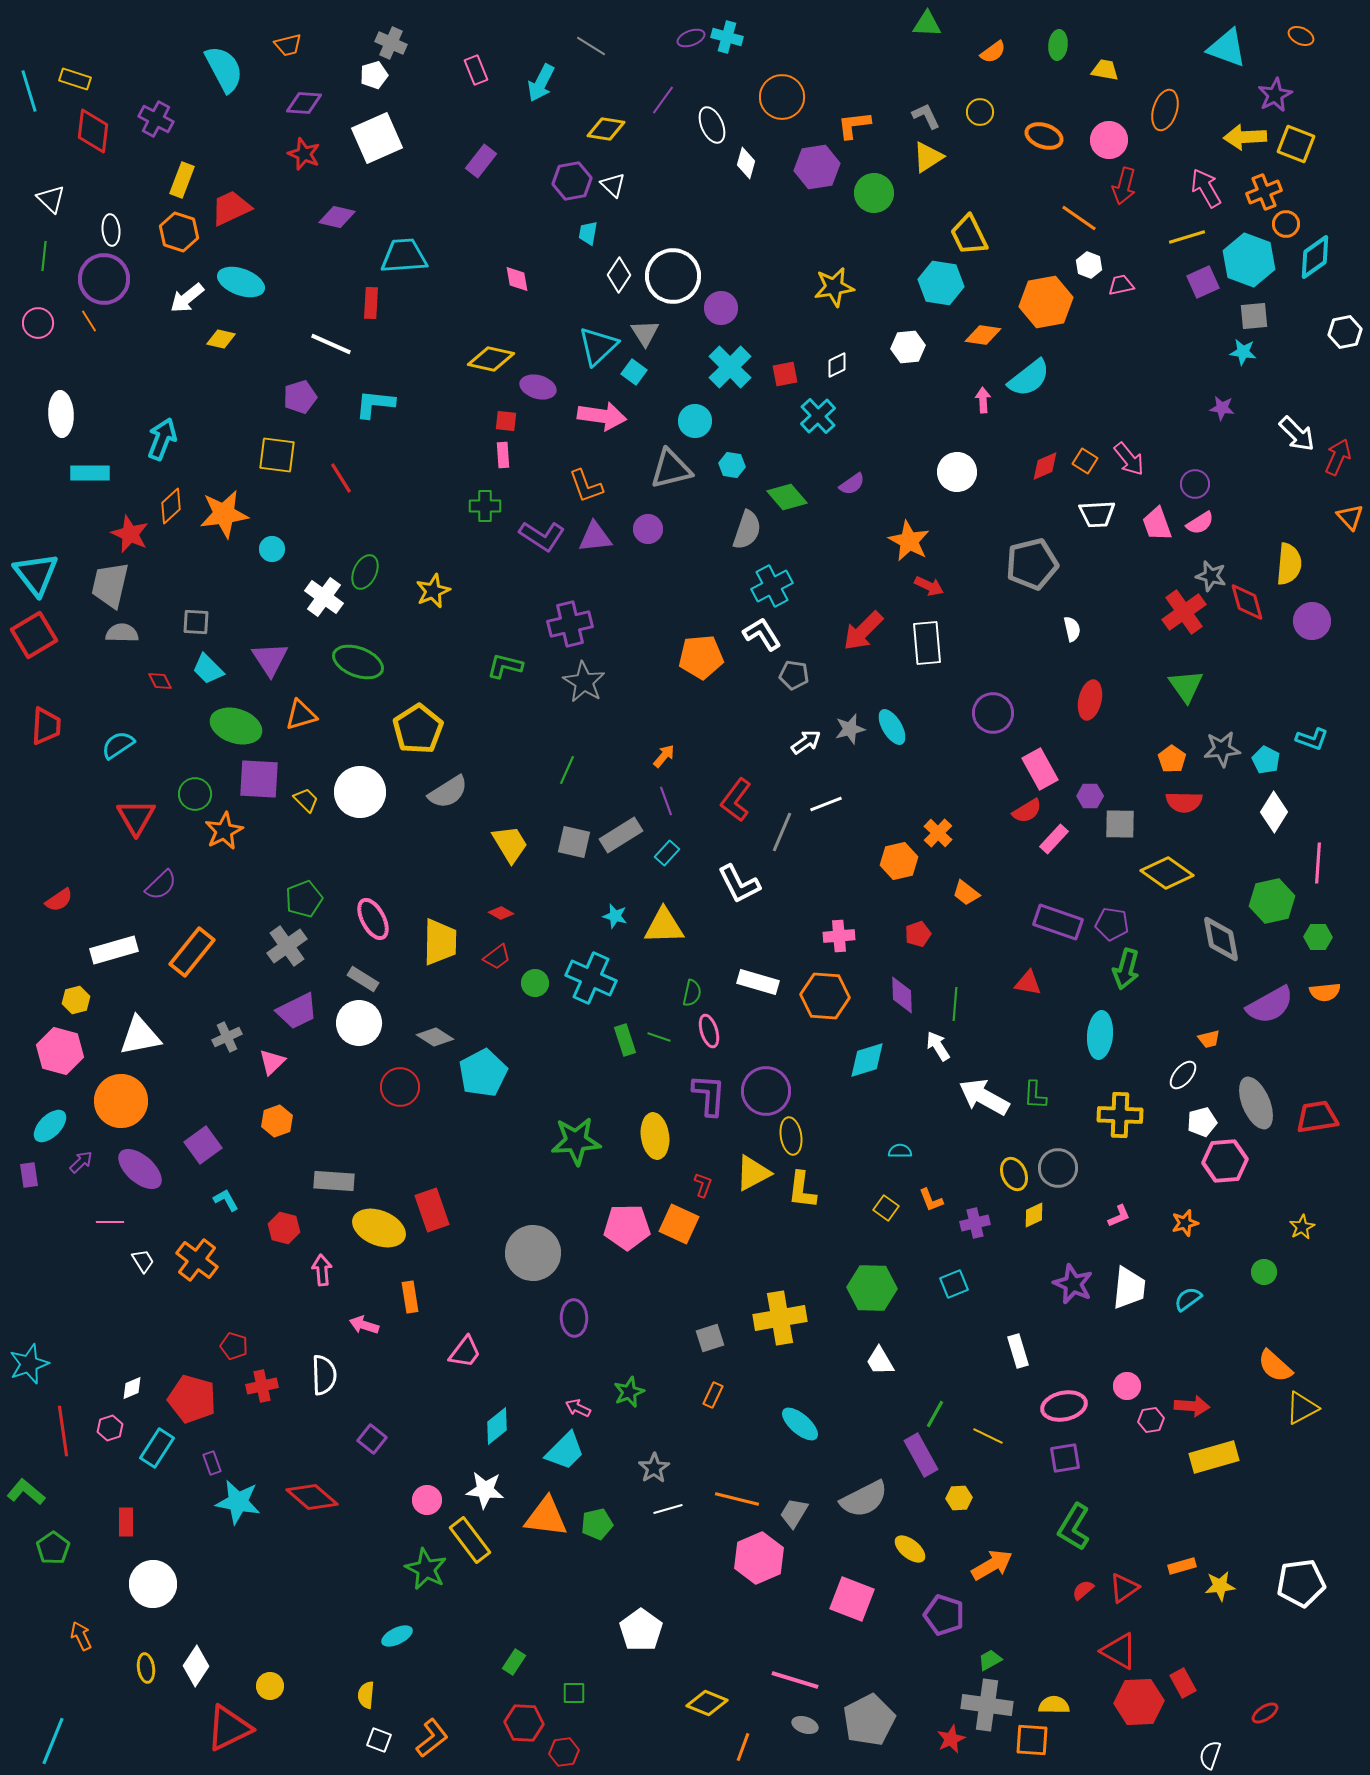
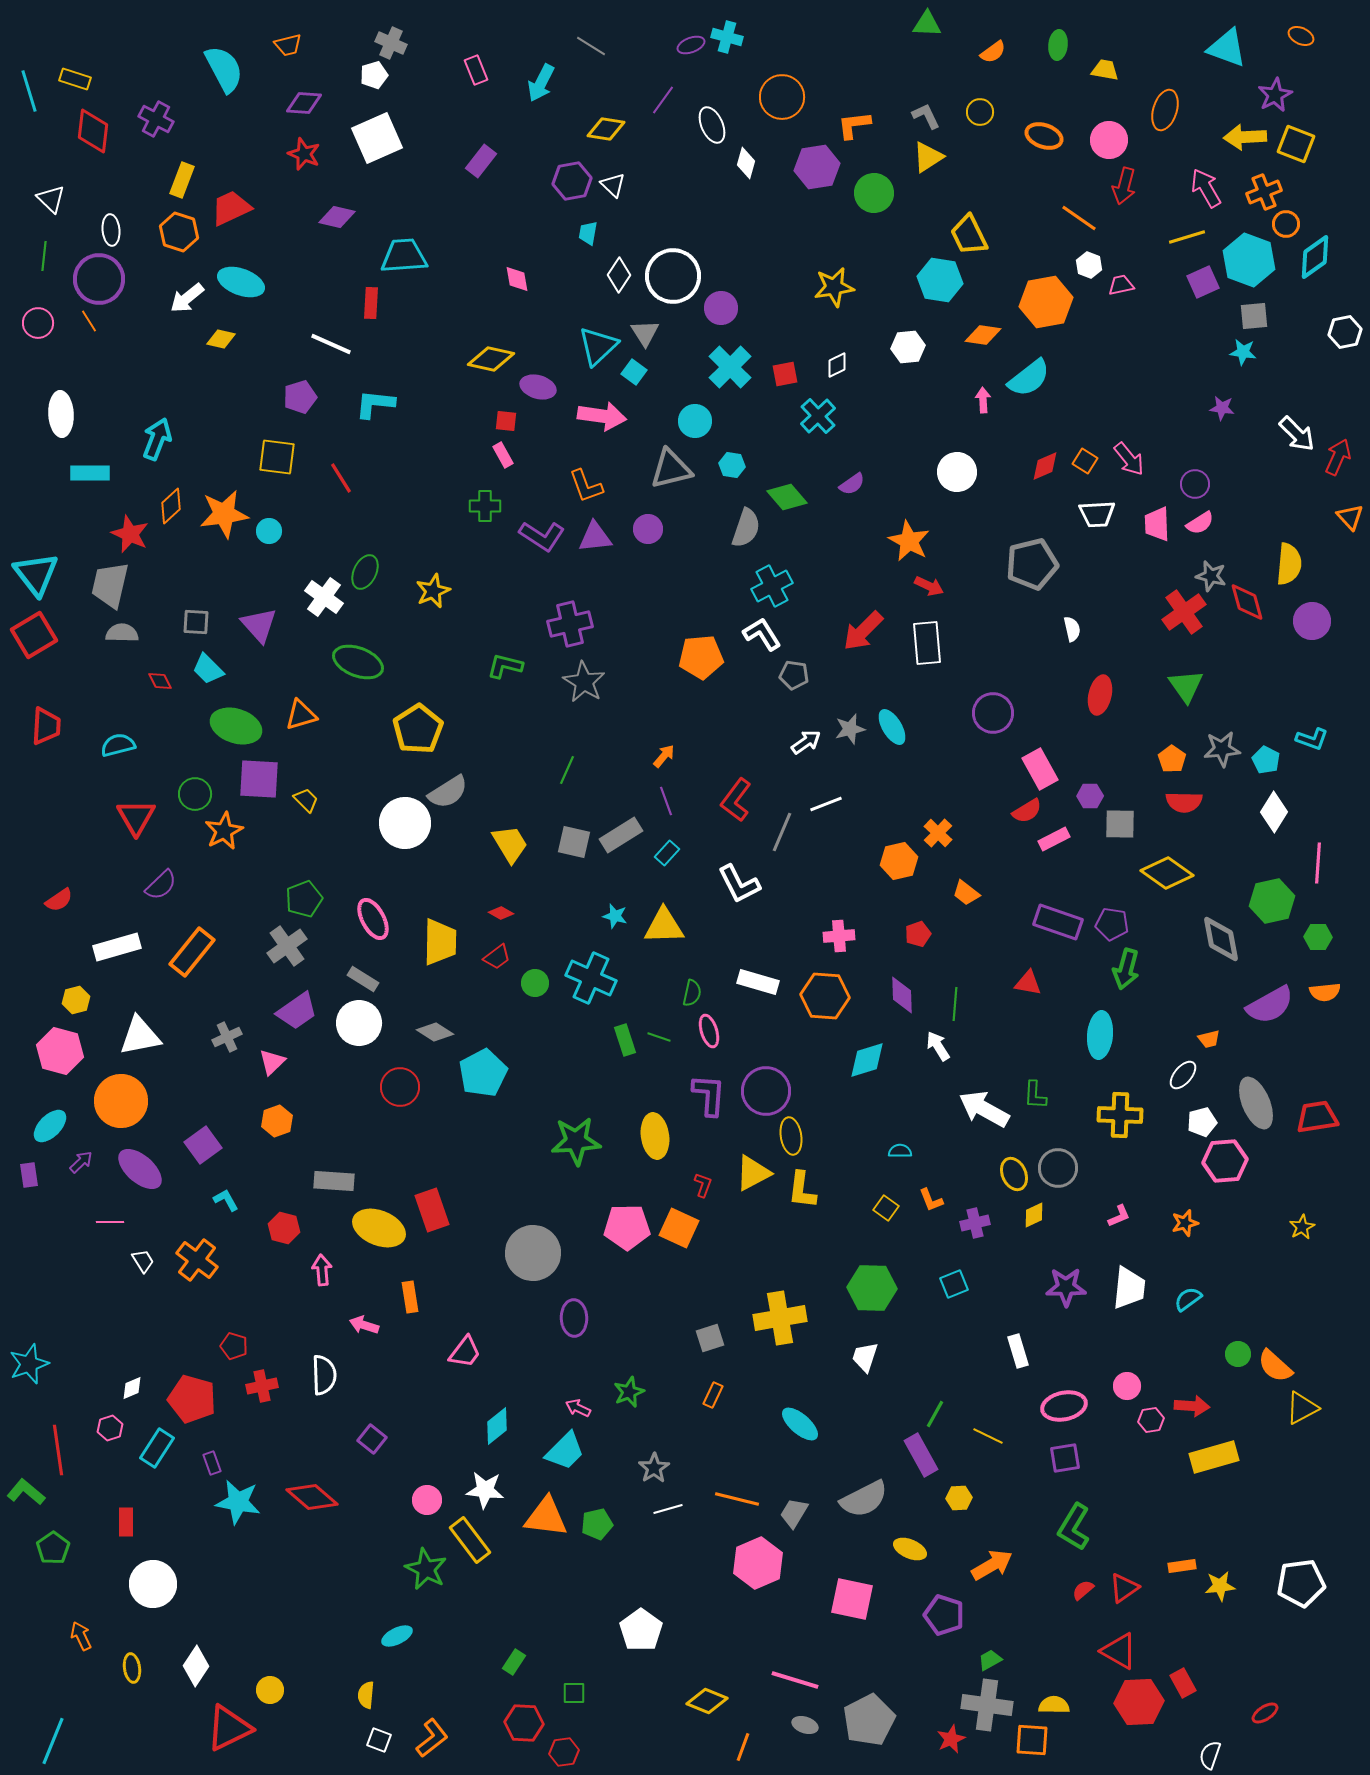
purple ellipse at (691, 38): moved 7 px down
purple circle at (104, 279): moved 5 px left
cyan hexagon at (941, 283): moved 1 px left, 3 px up
cyan arrow at (162, 439): moved 5 px left
yellow square at (277, 455): moved 2 px down
pink rectangle at (503, 455): rotated 25 degrees counterclockwise
pink trapezoid at (1157, 524): rotated 18 degrees clockwise
gray semicircle at (747, 530): moved 1 px left, 2 px up
cyan circle at (272, 549): moved 3 px left, 18 px up
purple triangle at (270, 659): moved 11 px left, 34 px up; rotated 9 degrees counterclockwise
red ellipse at (1090, 700): moved 10 px right, 5 px up
cyan semicircle at (118, 745): rotated 20 degrees clockwise
white circle at (360, 792): moved 45 px right, 31 px down
pink rectangle at (1054, 839): rotated 20 degrees clockwise
white rectangle at (114, 950): moved 3 px right, 3 px up
purple trapezoid at (297, 1011): rotated 9 degrees counterclockwise
gray diamond at (435, 1037): moved 5 px up
white arrow at (984, 1097): moved 12 px down
orange square at (679, 1224): moved 4 px down
green circle at (1264, 1272): moved 26 px left, 82 px down
purple star at (1073, 1284): moved 7 px left, 3 px down; rotated 24 degrees counterclockwise
white trapezoid at (880, 1361): moved 15 px left, 4 px up; rotated 48 degrees clockwise
red line at (63, 1431): moved 5 px left, 19 px down
yellow ellipse at (910, 1549): rotated 16 degrees counterclockwise
pink hexagon at (759, 1558): moved 1 px left, 5 px down
orange rectangle at (1182, 1566): rotated 8 degrees clockwise
pink square at (852, 1599): rotated 9 degrees counterclockwise
yellow ellipse at (146, 1668): moved 14 px left
yellow circle at (270, 1686): moved 4 px down
yellow diamond at (707, 1703): moved 2 px up
